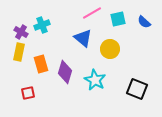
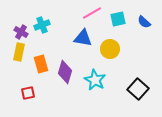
blue triangle: rotated 30 degrees counterclockwise
black square: moved 1 px right; rotated 20 degrees clockwise
